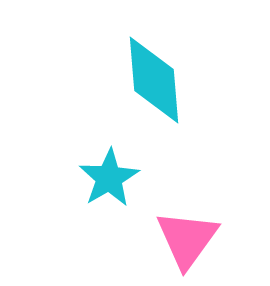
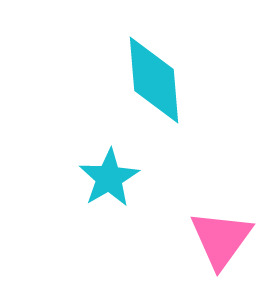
pink triangle: moved 34 px right
